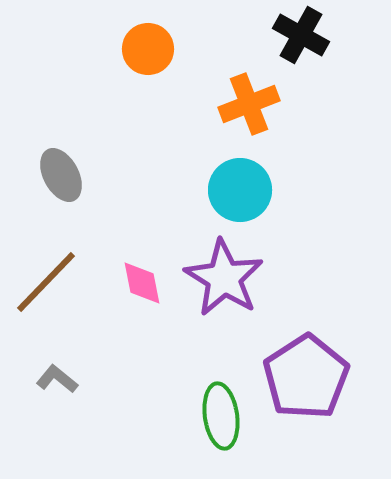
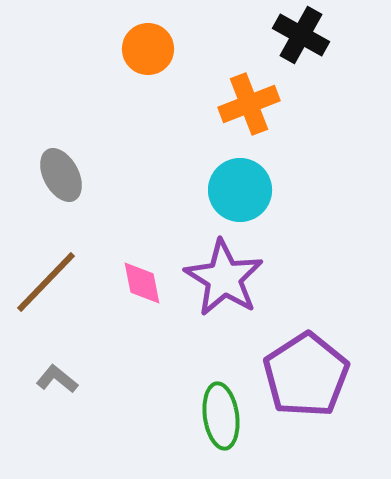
purple pentagon: moved 2 px up
